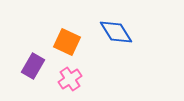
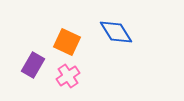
purple rectangle: moved 1 px up
pink cross: moved 2 px left, 3 px up
